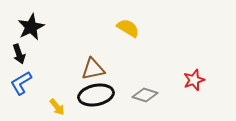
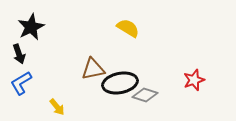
black ellipse: moved 24 px right, 12 px up
